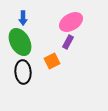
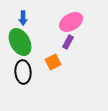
orange square: moved 1 px right, 1 px down
